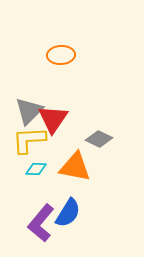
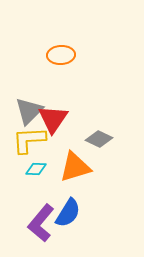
orange triangle: rotated 28 degrees counterclockwise
